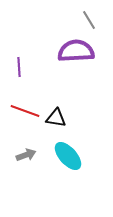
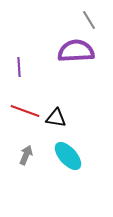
gray arrow: rotated 48 degrees counterclockwise
